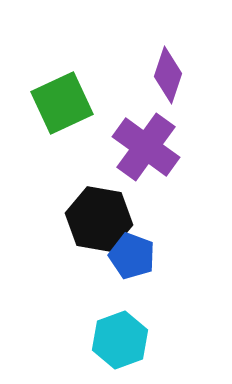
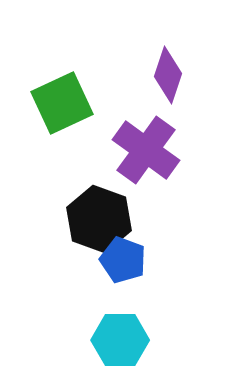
purple cross: moved 3 px down
black hexagon: rotated 10 degrees clockwise
blue pentagon: moved 9 px left, 4 px down
cyan hexagon: rotated 20 degrees clockwise
